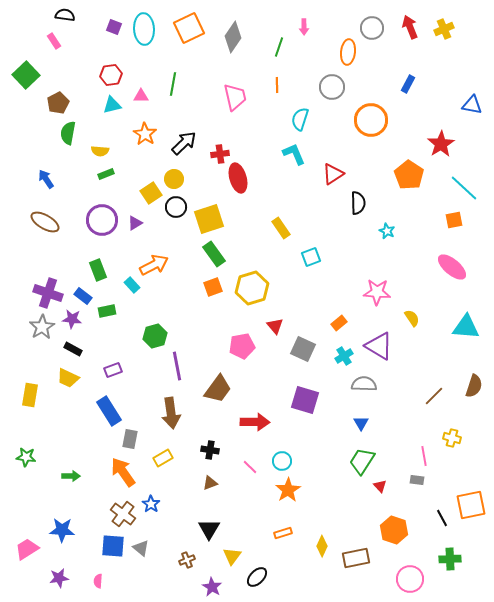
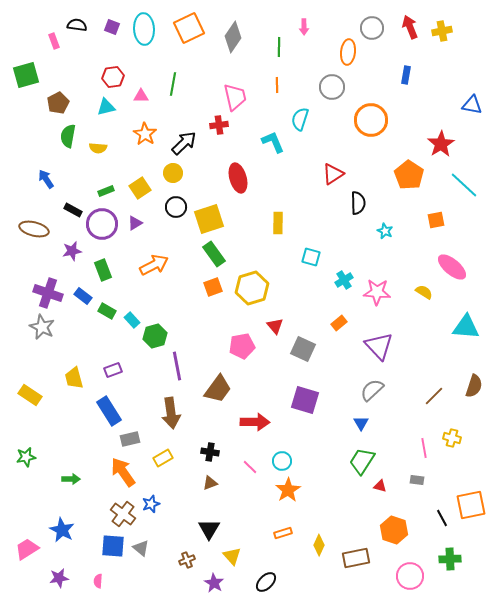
black semicircle at (65, 15): moved 12 px right, 10 px down
purple square at (114, 27): moved 2 px left
yellow cross at (444, 29): moved 2 px left, 2 px down; rotated 12 degrees clockwise
pink rectangle at (54, 41): rotated 14 degrees clockwise
green line at (279, 47): rotated 18 degrees counterclockwise
green square at (26, 75): rotated 28 degrees clockwise
red hexagon at (111, 75): moved 2 px right, 2 px down
blue rectangle at (408, 84): moved 2 px left, 9 px up; rotated 18 degrees counterclockwise
cyan triangle at (112, 105): moved 6 px left, 2 px down
green semicircle at (68, 133): moved 3 px down
yellow semicircle at (100, 151): moved 2 px left, 3 px up
red cross at (220, 154): moved 1 px left, 29 px up
cyan L-shape at (294, 154): moved 21 px left, 12 px up
green rectangle at (106, 174): moved 17 px down
yellow circle at (174, 179): moved 1 px left, 6 px up
cyan line at (464, 188): moved 3 px up
yellow square at (151, 193): moved 11 px left, 5 px up
purple circle at (102, 220): moved 4 px down
orange square at (454, 220): moved 18 px left
brown ellipse at (45, 222): moved 11 px left, 7 px down; rotated 16 degrees counterclockwise
yellow rectangle at (281, 228): moved 3 px left, 5 px up; rotated 35 degrees clockwise
cyan star at (387, 231): moved 2 px left
cyan square at (311, 257): rotated 36 degrees clockwise
green rectangle at (98, 270): moved 5 px right
cyan rectangle at (132, 285): moved 35 px down
green rectangle at (107, 311): rotated 42 degrees clockwise
yellow semicircle at (412, 318): moved 12 px right, 26 px up; rotated 24 degrees counterclockwise
purple star at (72, 319): moved 68 px up; rotated 18 degrees counterclockwise
gray star at (42, 327): rotated 15 degrees counterclockwise
purple triangle at (379, 346): rotated 16 degrees clockwise
black rectangle at (73, 349): moved 139 px up
cyan cross at (344, 356): moved 76 px up
yellow trapezoid at (68, 378): moved 6 px right; rotated 50 degrees clockwise
gray semicircle at (364, 384): moved 8 px right, 6 px down; rotated 45 degrees counterclockwise
yellow rectangle at (30, 395): rotated 65 degrees counterclockwise
gray rectangle at (130, 439): rotated 66 degrees clockwise
black cross at (210, 450): moved 2 px down
pink line at (424, 456): moved 8 px up
green star at (26, 457): rotated 18 degrees counterclockwise
green arrow at (71, 476): moved 3 px down
red triangle at (380, 486): rotated 32 degrees counterclockwise
blue star at (151, 504): rotated 18 degrees clockwise
blue star at (62, 530): rotated 25 degrees clockwise
yellow diamond at (322, 546): moved 3 px left, 1 px up
yellow triangle at (232, 556): rotated 18 degrees counterclockwise
black ellipse at (257, 577): moved 9 px right, 5 px down
pink circle at (410, 579): moved 3 px up
purple star at (212, 587): moved 2 px right, 4 px up
